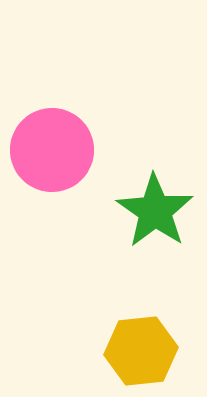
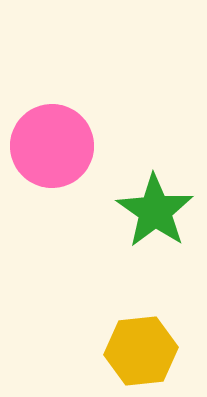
pink circle: moved 4 px up
